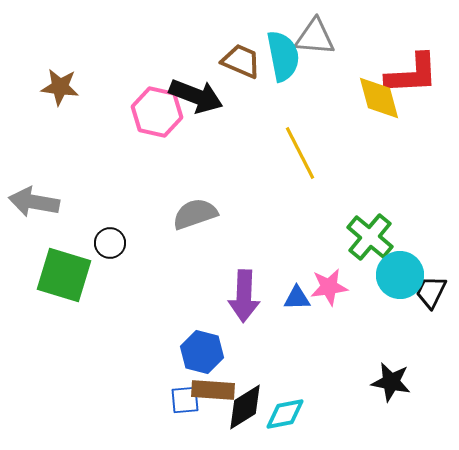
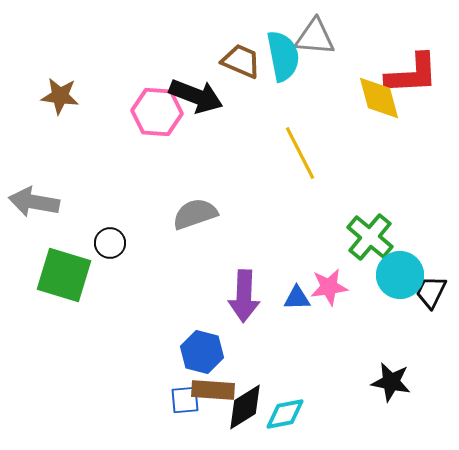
brown star: moved 9 px down
pink hexagon: rotated 9 degrees counterclockwise
